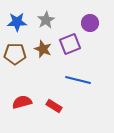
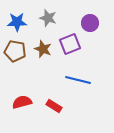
gray star: moved 2 px right, 2 px up; rotated 24 degrees counterclockwise
brown pentagon: moved 3 px up; rotated 10 degrees clockwise
